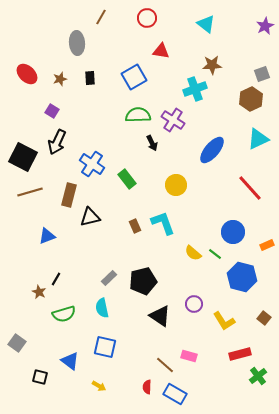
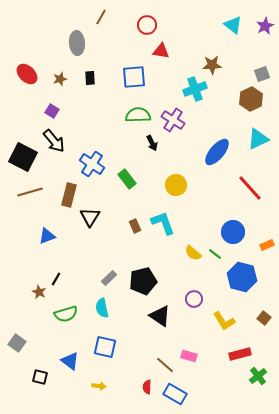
red circle at (147, 18): moved 7 px down
cyan triangle at (206, 24): moved 27 px right, 1 px down
blue square at (134, 77): rotated 25 degrees clockwise
black arrow at (57, 142): moved 3 px left, 1 px up; rotated 65 degrees counterclockwise
blue ellipse at (212, 150): moved 5 px right, 2 px down
black triangle at (90, 217): rotated 45 degrees counterclockwise
purple circle at (194, 304): moved 5 px up
green semicircle at (64, 314): moved 2 px right
yellow arrow at (99, 386): rotated 24 degrees counterclockwise
